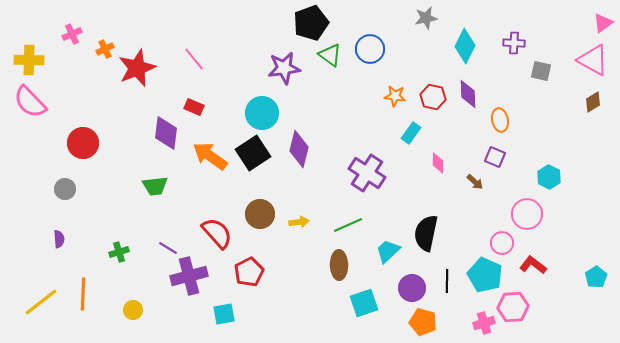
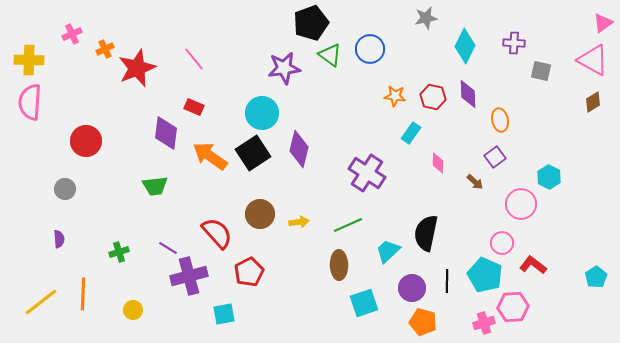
pink semicircle at (30, 102): rotated 48 degrees clockwise
red circle at (83, 143): moved 3 px right, 2 px up
purple square at (495, 157): rotated 30 degrees clockwise
pink circle at (527, 214): moved 6 px left, 10 px up
